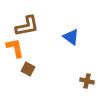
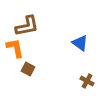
blue triangle: moved 9 px right, 6 px down
brown cross: rotated 16 degrees clockwise
